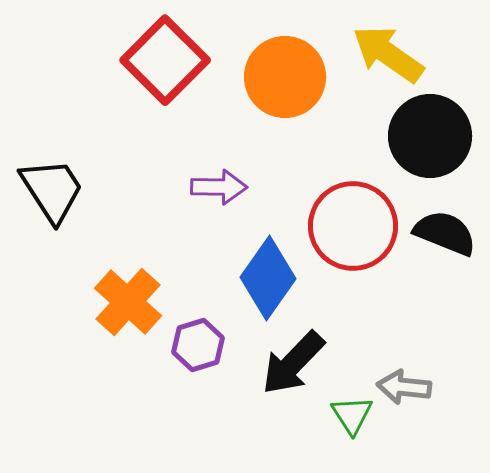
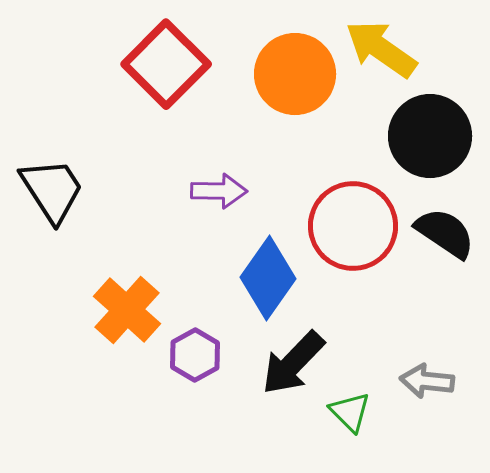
yellow arrow: moved 7 px left, 5 px up
red square: moved 1 px right, 4 px down
orange circle: moved 10 px right, 3 px up
purple arrow: moved 4 px down
black semicircle: rotated 12 degrees clockwise
orange cross: moved 1 px left, 8 px down
purple hexagon: moved 3 px left, 10 px down; rotated 12 degrees counterclockwise
gray arrow: moved 23 px right, 6 px up
green triangle: moved 2 px left, 3 px up; rotated 12 degrees counterclockwise
